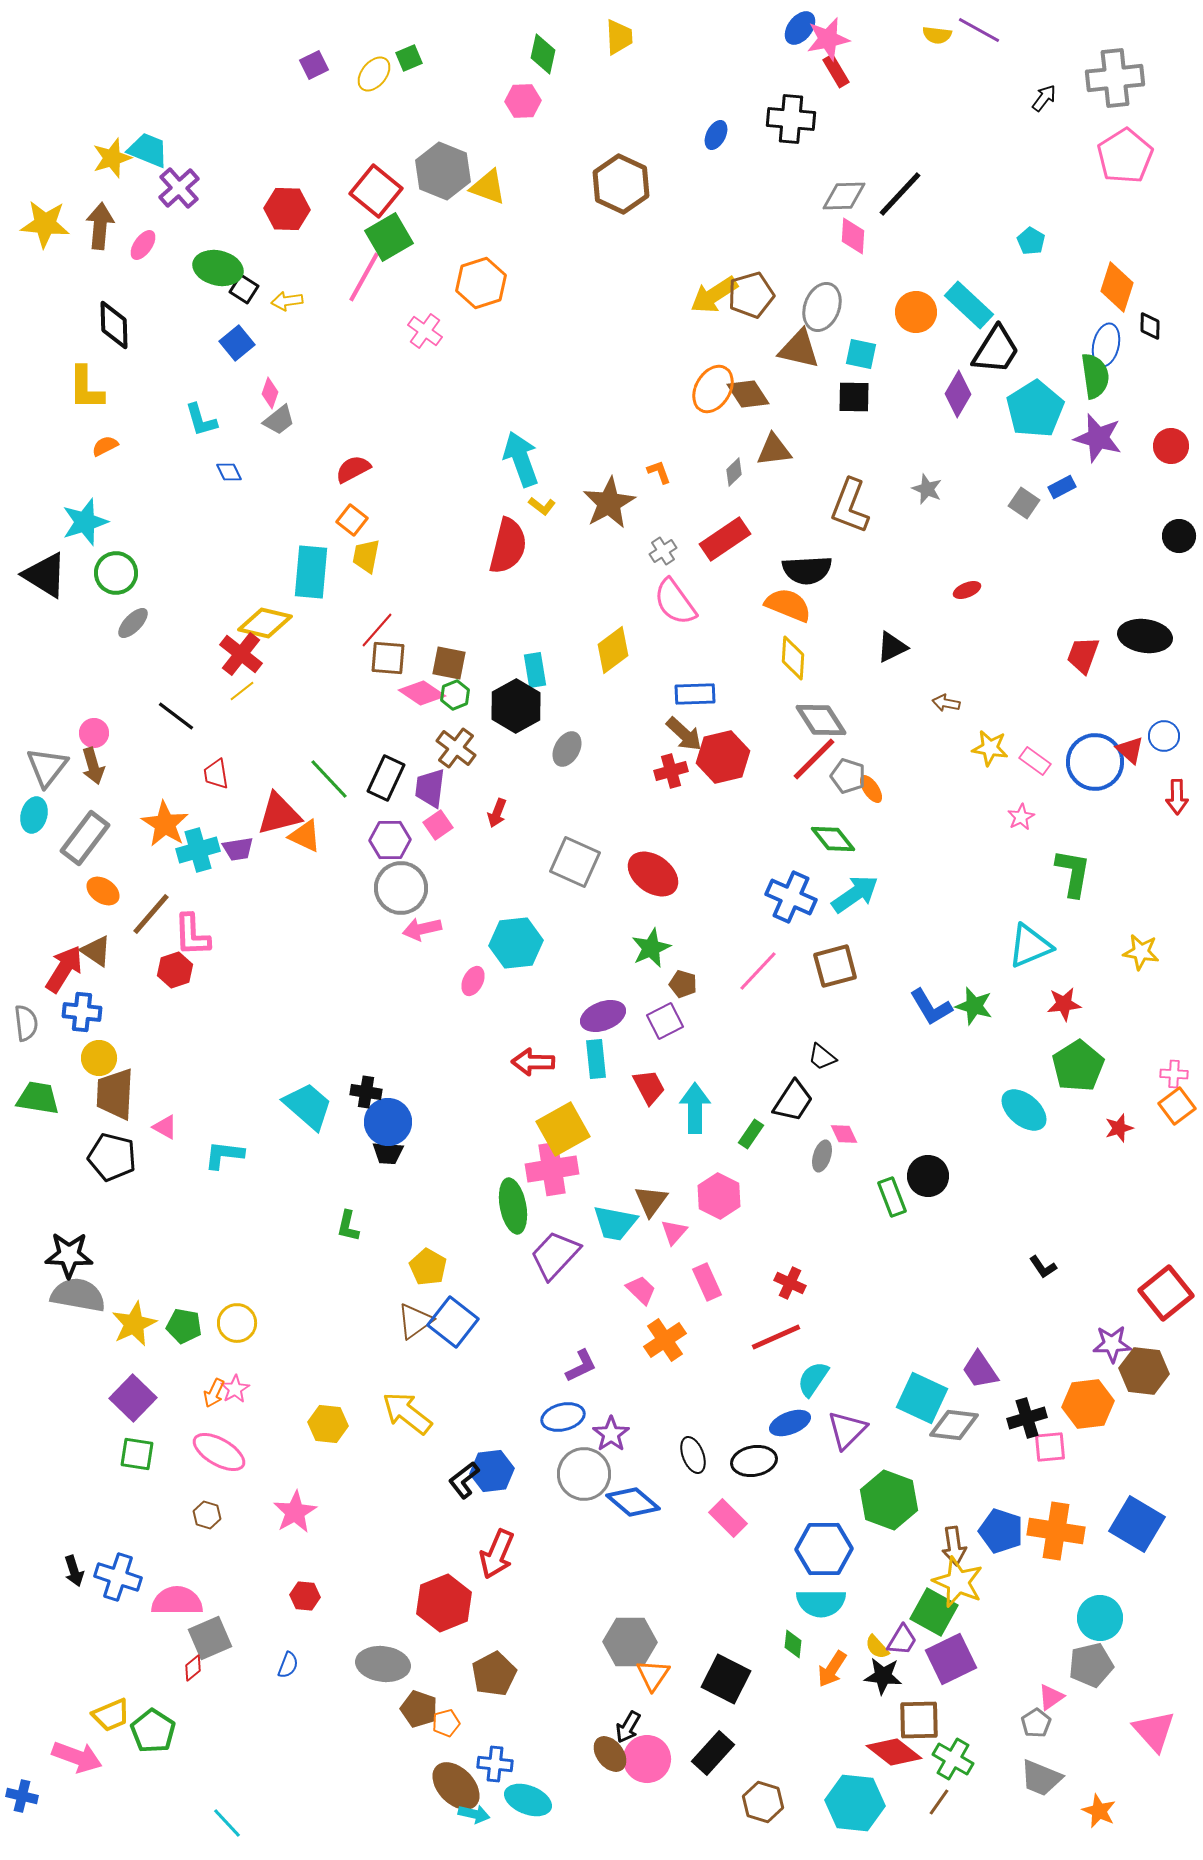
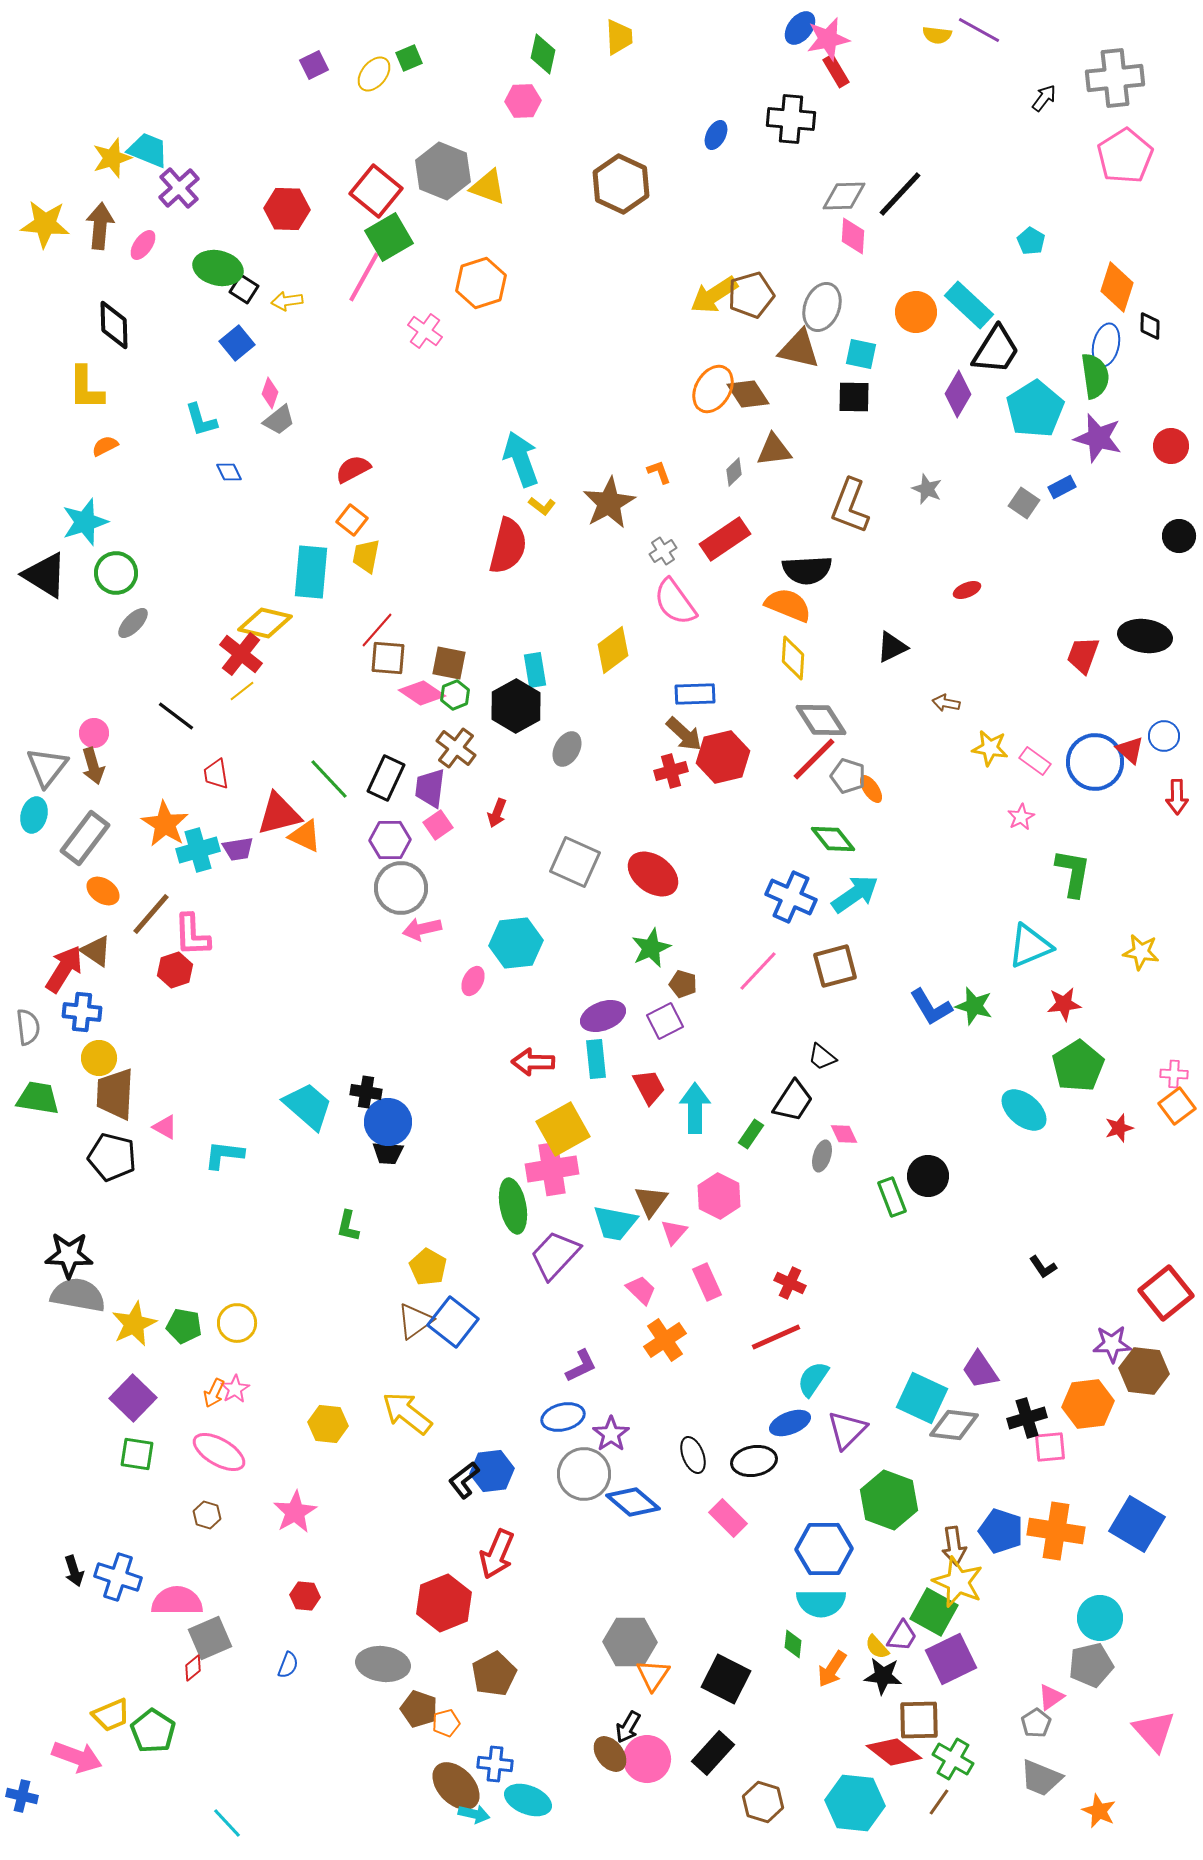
gray semicircle at (26, 1023): moved 2 px right, 4 px down
purple trapezoid at (902, 1640): moved 4 px up
